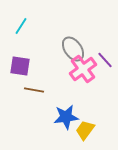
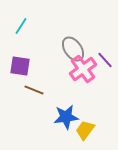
brown line: rotated 12 degrees clockwise
